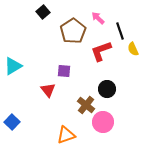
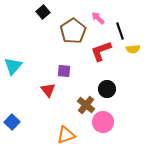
yellow semicircle: rotated 72 degrees counterclockwise
cyan triangle: rotated 18 degrees counterclockwise
